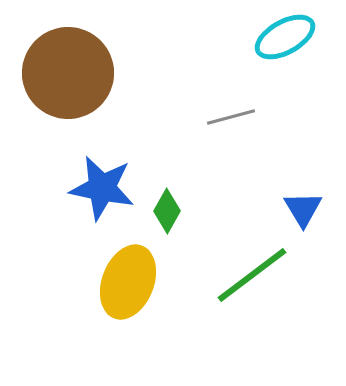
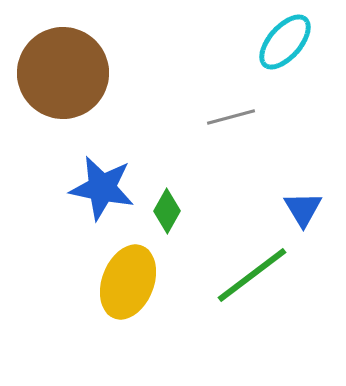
cyan ellipse: moved 5 px down; rotated 20 degrees counterclockwise
brown circle: moved 5 px left
